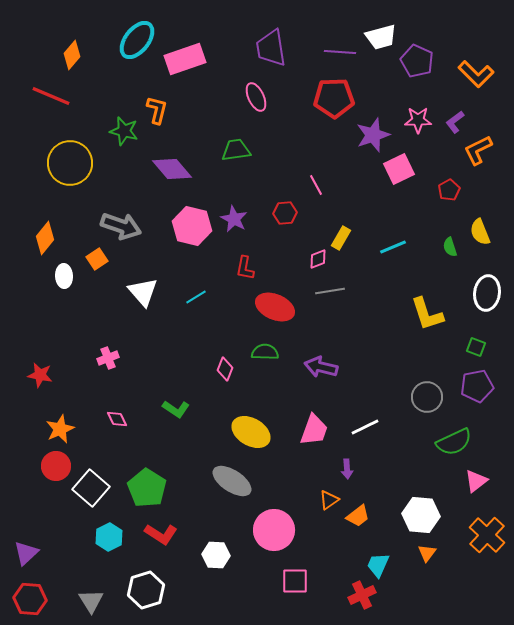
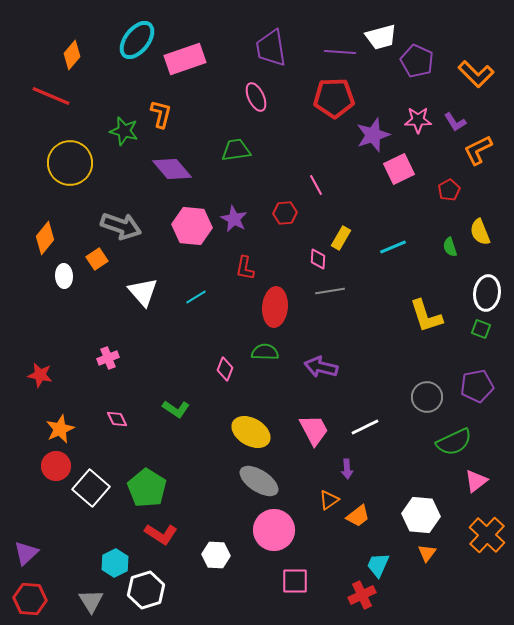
orange L-shape at (157, 110): moved 4 px right, 4 px down
purple L-shape at (455, 122): rotated 85 degrees counterclockwise
pink hexagon at (192, 226): rotated 9 degrees counterclockwise
pink diamond at (318, 259): rotated 65 degrees counterclockwise
red ellipse at (275, 307): rotated 72 degrees clockwise
yellow L-shape at (427, 314): moved 1 px left, 2 px down
green square at (476, 347): moved 5 px right, 18 px up
pink trapezoid at (314, 430): rotated 48 degrees counterclockwise
gray ellipse at (232, 481): moved 27 px right
cyan hexagon at (109, 537): moved 6 px right, 26 px down
